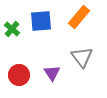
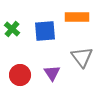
orange rectangle: moved 2 px left; rotated 50 degrees clockwise
blue square: moved 4 px right, 10 px down
red circle: moved 1 px right
